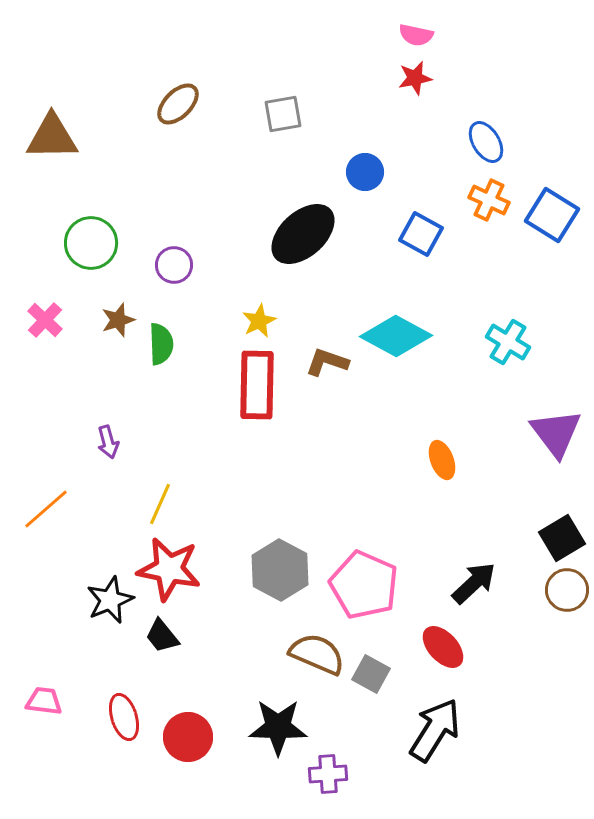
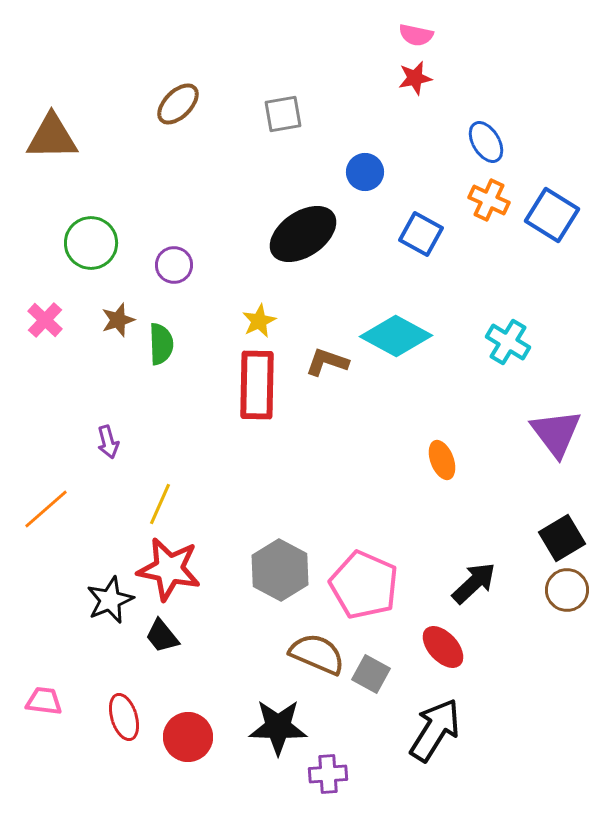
black ellipse at (303, 234): rotated 8 degrees clockwise
